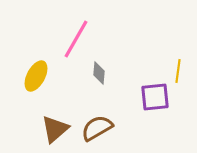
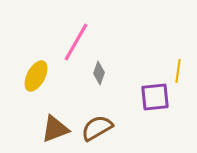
pink line: moved 3 px down
gray diamond: rotated 15 degrees clockwise
brown triangle: rotated 20 degrees clockwise
